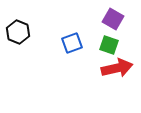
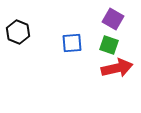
blue square: rotated 15 degrees clockwise
